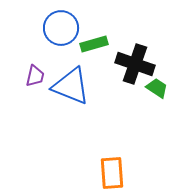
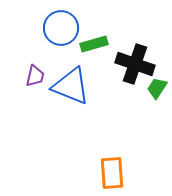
green trapezoid: rotated 90 degrees counterclockwise
